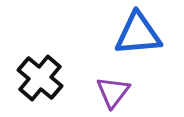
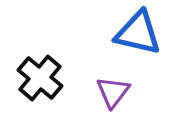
blue triangle: moved 1 px up; rotated 18 degrees clockwise
